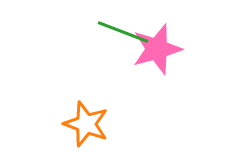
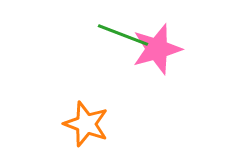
green line: moved 3 px down
